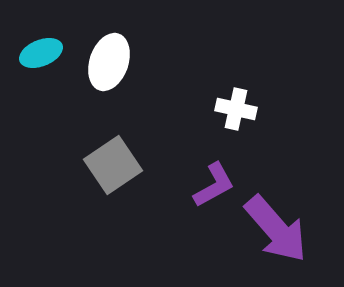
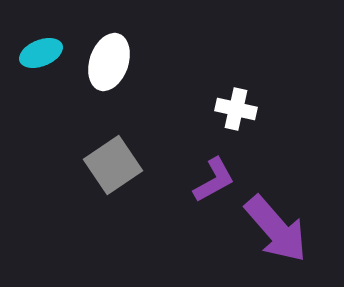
purple L-shape: moved 5 px up
